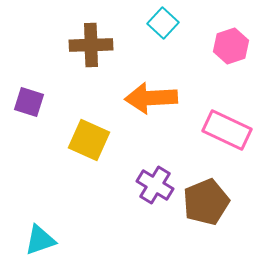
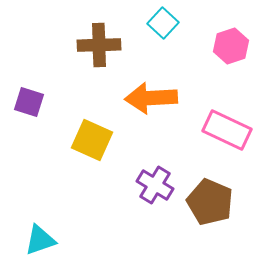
brown cross: moved 8 px right
yellow square: moved 3 px right
brown pentagon: moved 4 px right; rotated 27 degrees counterclockwise
